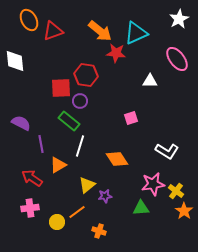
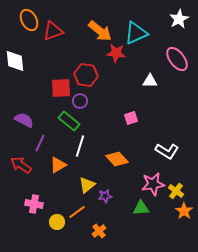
purple semicircle: moved 3 px right, 3 px up
purple line: moved 1 px left, 1 px up; rotated 36 degrees clockwise
orange diamond: rotated 10 degrees counterclockwise
red arrow: moved 11 px left, 13 px up
pink cross: moved 4 px right, 4 px up; rotated 18 degrees clockwise
orange cross: rotated 32 degrees clockwise
